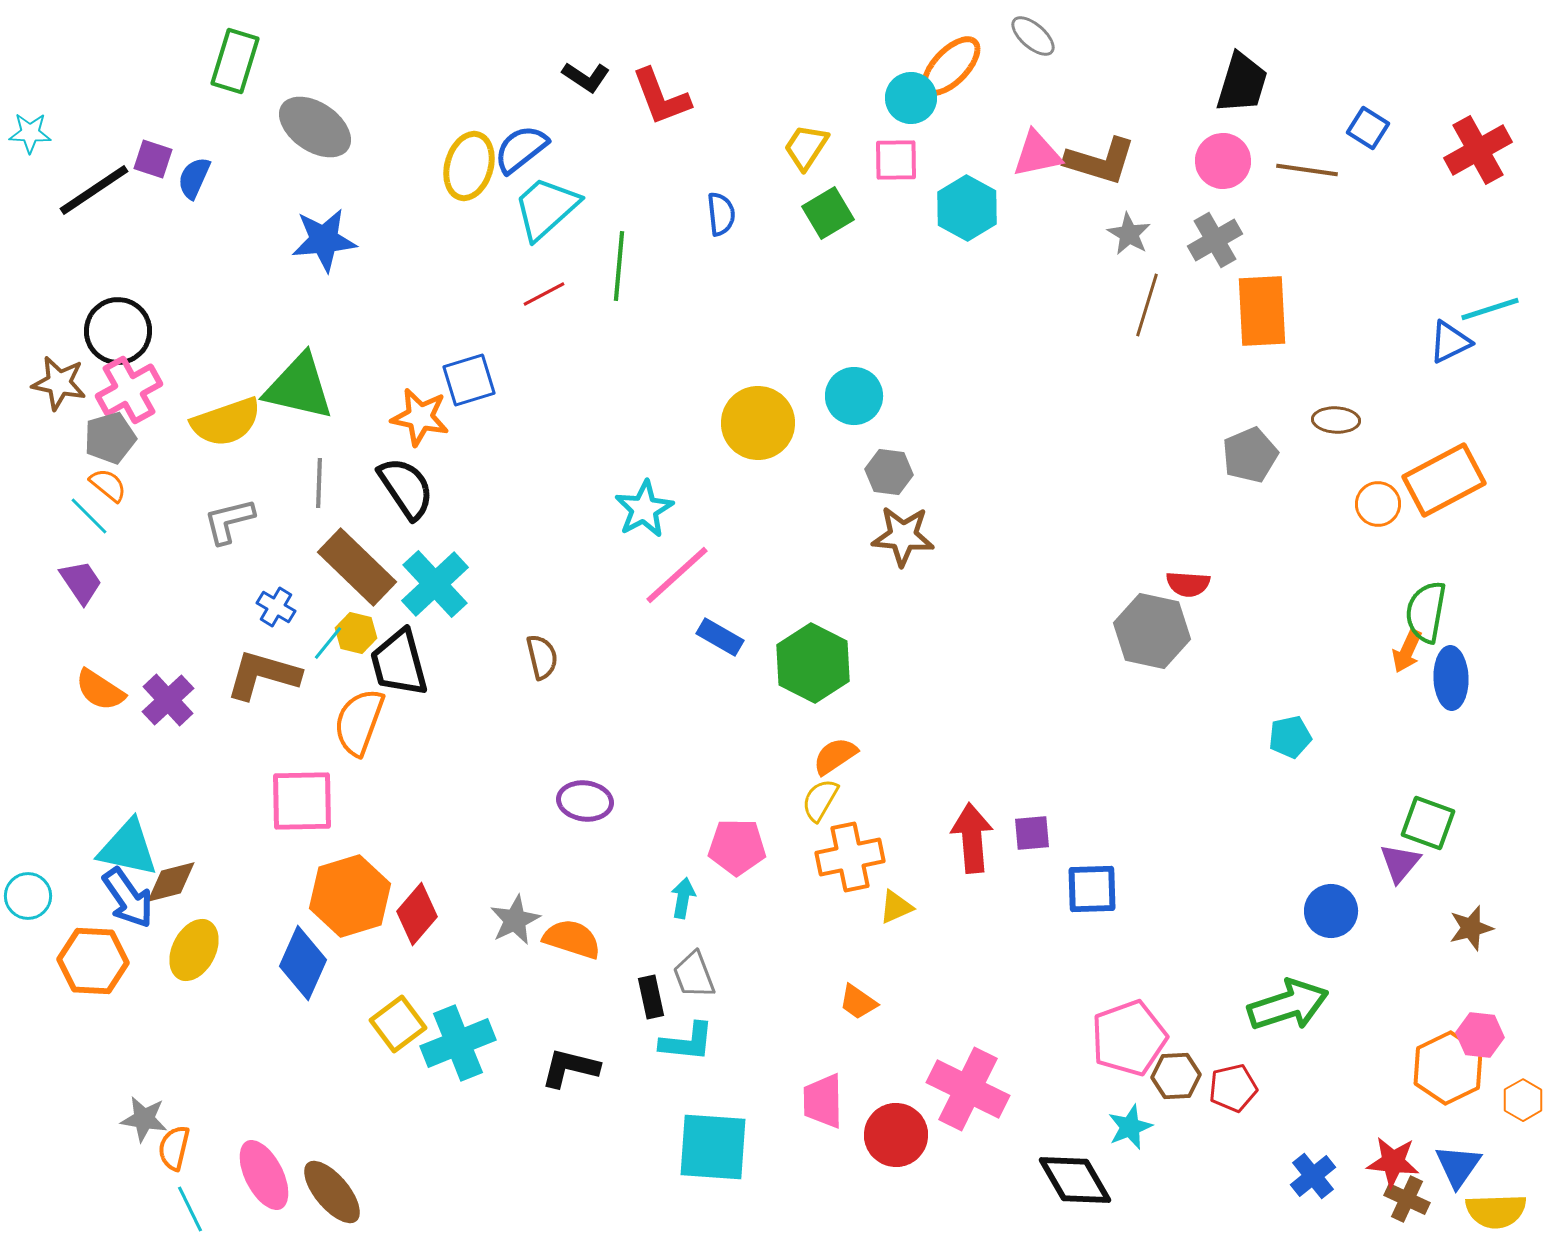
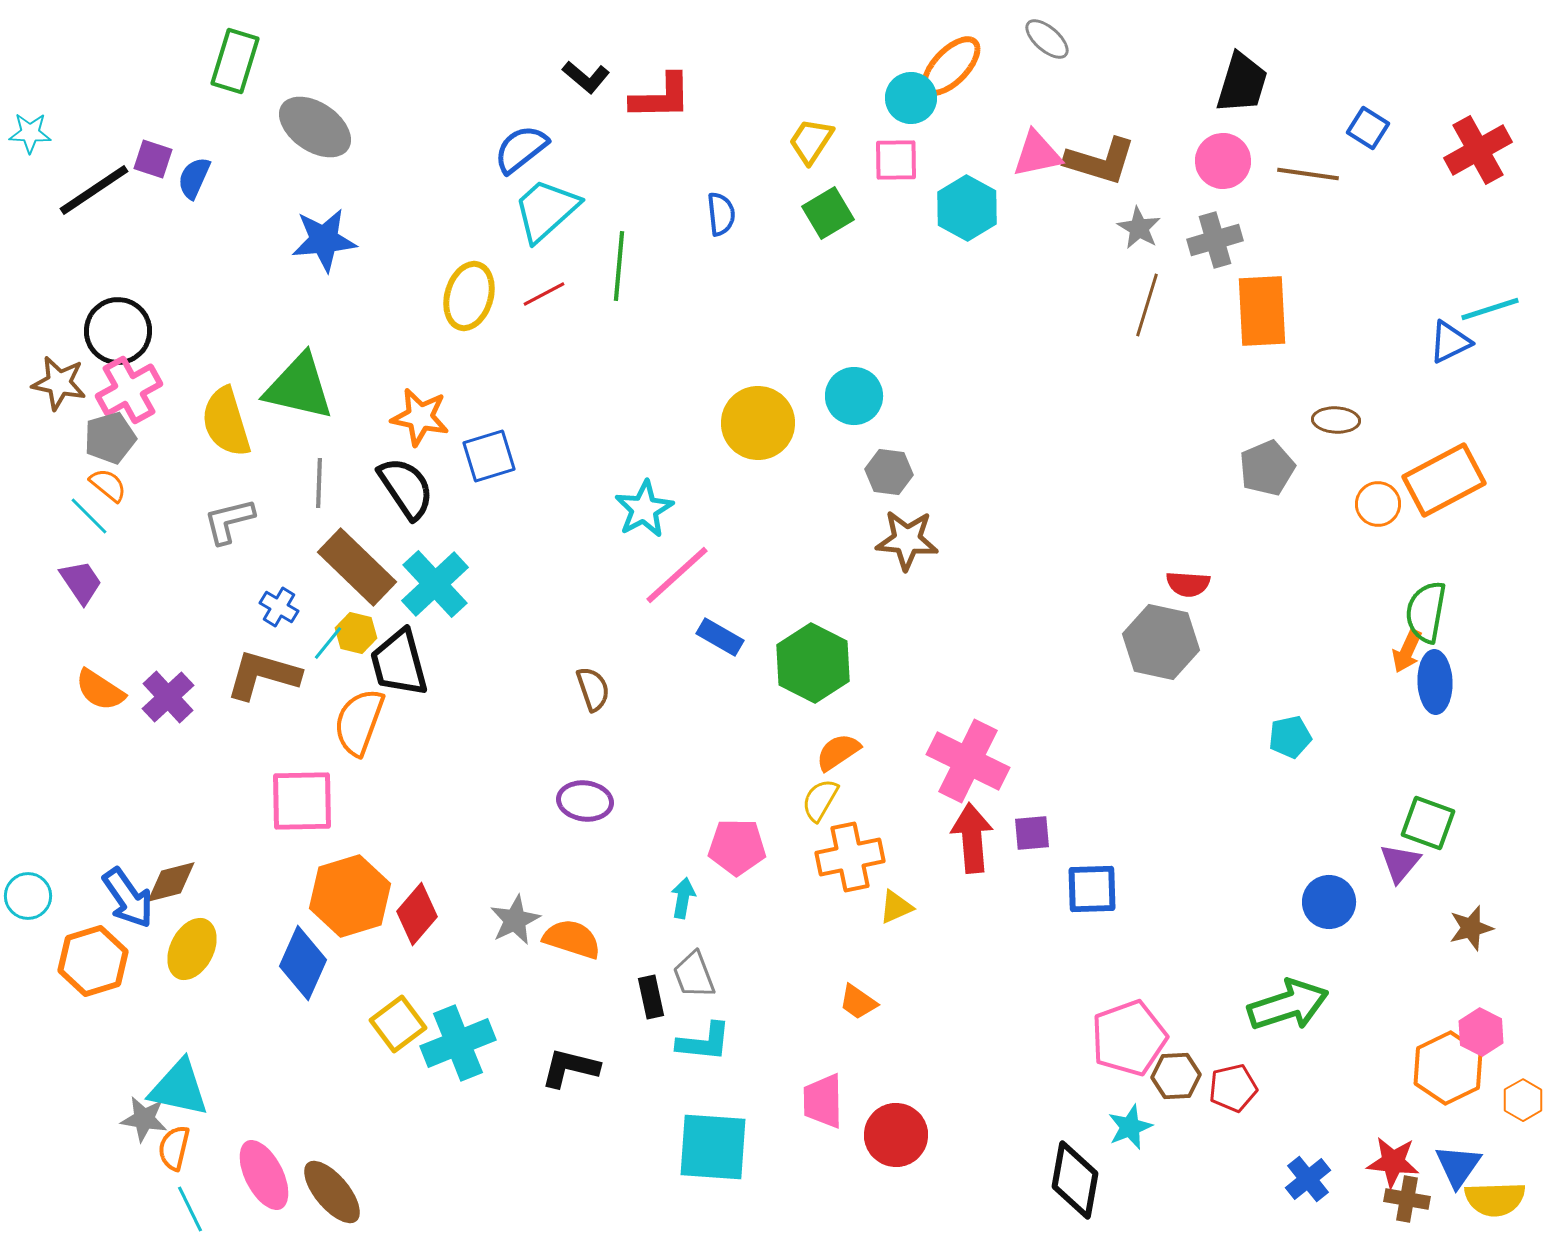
gray ellipse at (1033, 36): moved 14 px right, 3 px down
black L-shape at (586, 77): rotated 6 degrees clockwise
red L-shape at (661, 97): rotated 70 degrees counterclockwise
yellow trapezoid at (806, 147): moved 5 px right, 6 px up
yellow ellipse at (469, 166): moved 130 px down
brown line at (1307, 170): moved 1 px right, 4 px down
cyan trapezoid at (546, 208): moved 2 px down
gray star at (1129, 234): moved 10 px right, 6 px up
gray cross at (1215, 240): rotated 14 degrees clockwise
blue square at (469, 380): moved 20 px right, 76 px down
yellow semicircle at (226, 422): rotated 92 degrees clockwise
gray pentagon at (1250, 455): moved 17 px right, 13 px down
brown star at (903, 536): moved 4 px right, 4 px down
blue cross at (276, 607): moved 3 px right
gray hexagon at (1152, 631): moved 9 px right, 11 px down
brown semicircle at (542, 657): moved 51 px right, 32 px down; rotated 6 degrees counterclockwise
blue ellipse at (1451, 678): moved 16 px left, 4 px down
purple cross at (168, 700): moved 3 px up
orange semicircle at (835, 756): moved 3 px right, 4 px up
cyan triangle at (128, 848): moved 51 px right, 240 px down
blue circle at (1331, 911): moved 2 px left, 9 px up
yellow ellipse at (194, 950): moved 2 px left, 1 px up
orange hexagon at (93, 961): rotated 20 degrees counterclockwise
pink hexagon at (1480, 1035): moved 1 px right, 3 px up; rotated 21 degrees clockwise
cyan L-shape at (687, 1042): moved 17 px right
pink cross at (968, 1089): moved 328 px up
blue cross at (1313, 1176): moved 5 px left, 3 px down
black diamond at (1075, 1180): rotated 40 degrees clockwise
brown cross at (1407, 1199): rotated 15 degrees counterclockwise
yellow semicircle at (1496, 1211): moved 1 px left, 12 px up
